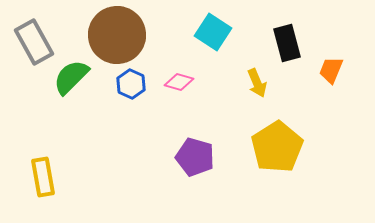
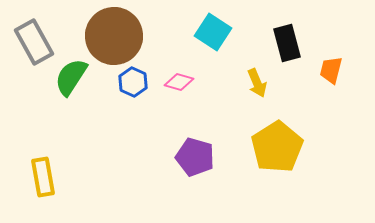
brown circle: moved 3 px left, 1 px down
orange trapezoid: rotated 8 degrees counterclockwise
green semicircle: rotated 12 degrees counterclockwise
blue hexagon: moved 2 px right, 2 px up
